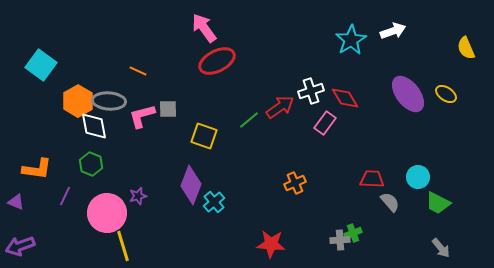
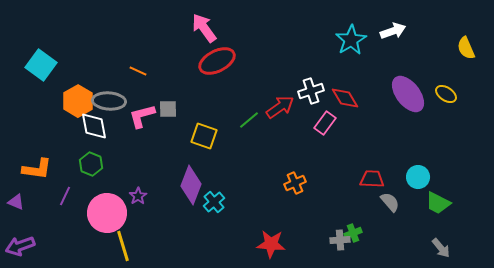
purple star: rotated 18 degrees counterclockwise
